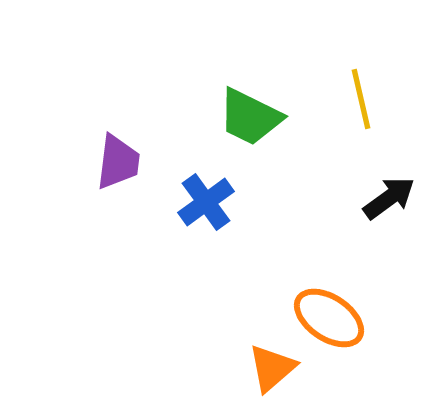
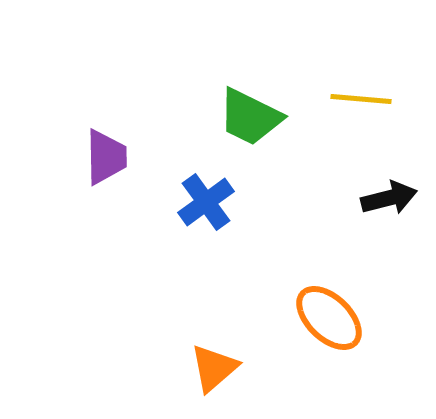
yellow line: rotated 72 degrees counterclockwise
purple trapezoid: moved 12 px left, 5 px up; rotated 8 degrees counterclockwise
black arrow: rotated 22 degrees clockwise
orange ellipse: rotated 10 degrees clockwise
orange triangle: moved 58 px left
